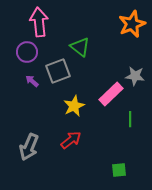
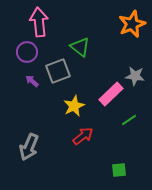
green line: moved 1 px left, 1 px down; rotated 56 degrees clockwise
red arrow: moved 12 px right, 4 px up
